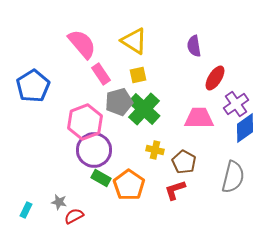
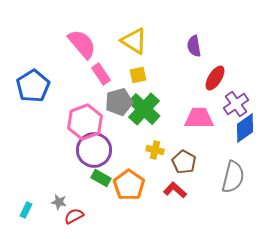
red L-shape: rotated 60 degrees clockwise
